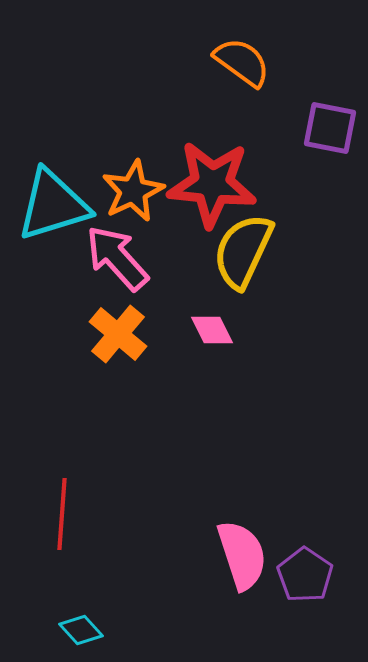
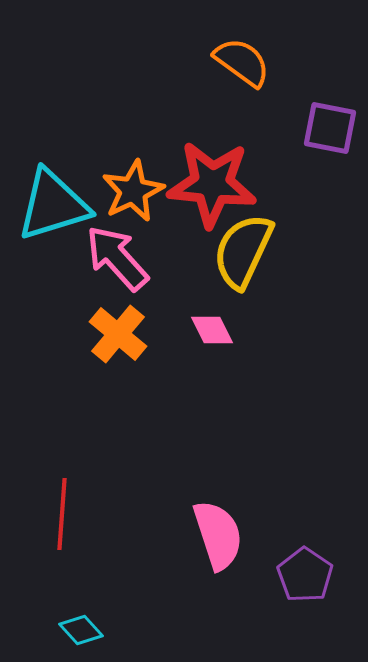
pink semicircle: moved 24 px left, 20 px up
